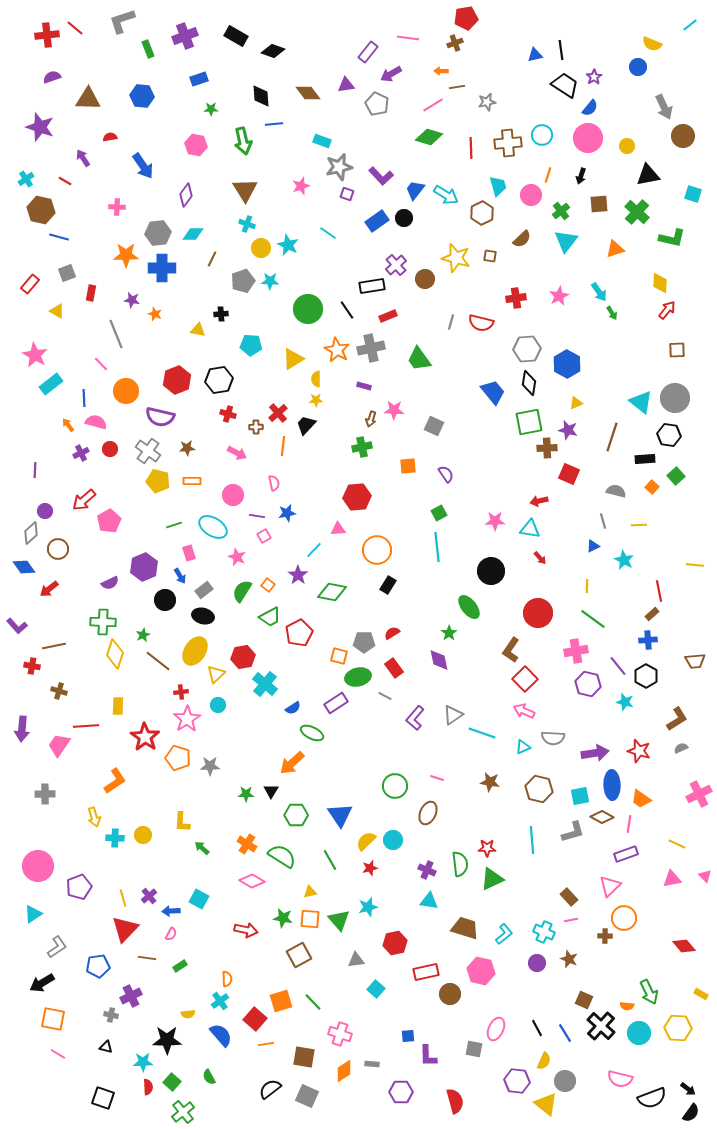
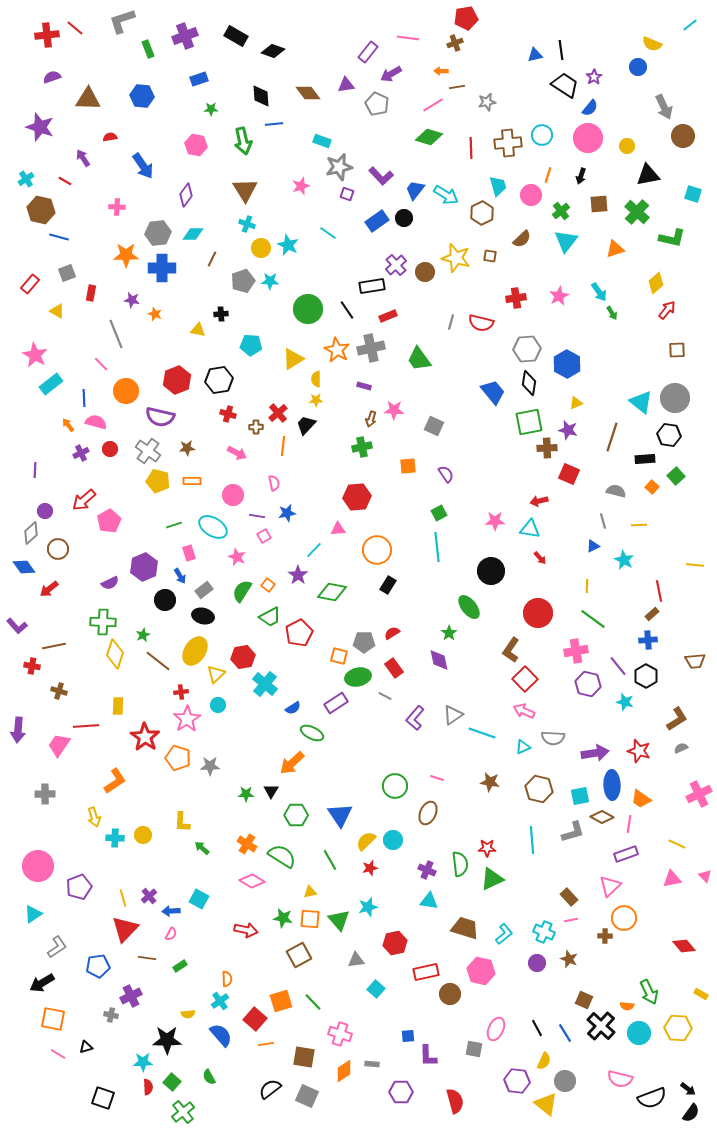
brown circle at (425, 279): moved 7 px up
yellow diamond at (660, 283): moved 4 px left; rotated 45 degrees clockwise
purple arrow at (22, 729): moved 4 px left, 1 px down
black triangle at (106, 1047): moved 20 px left; rotated 32 degrees counterclockwise
